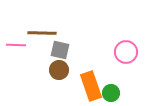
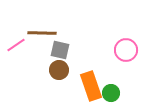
pink line: rotated 36 degrees counterclockwise
pink circle: moved 2 px up
